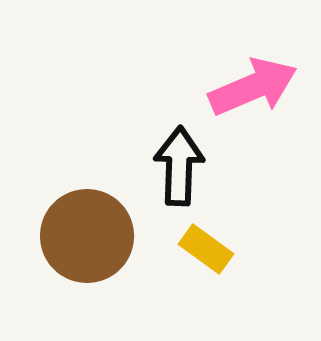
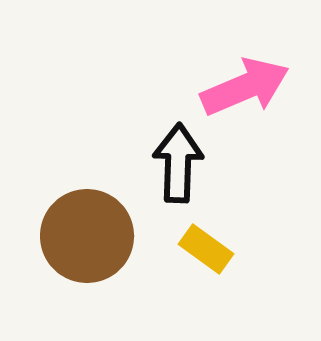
pink arrow: moved 8 px left
black arrow: moved 1 px left, 3 px up
